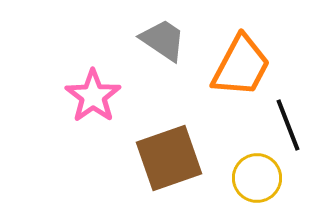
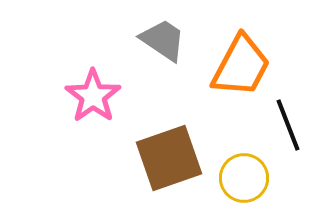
yellow circle: moved 13 px left
